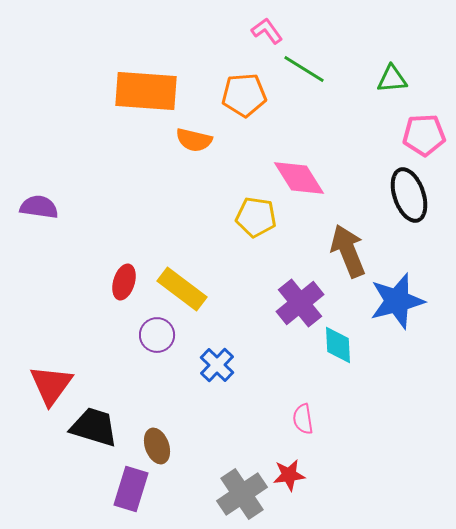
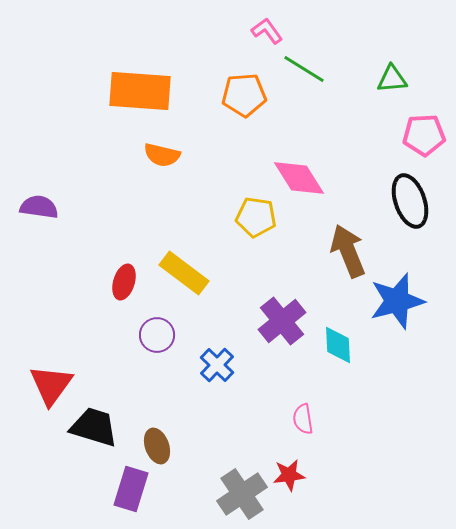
orange rectangle: moved 6 px left
orange semicircle: moved 32 px left, 15 px down
black ellipse: moved 1 px right, 6 px down
yellow rectangle: moved 2 px right, 16 px up
purple cross: moved 18 px left, 18 px down
